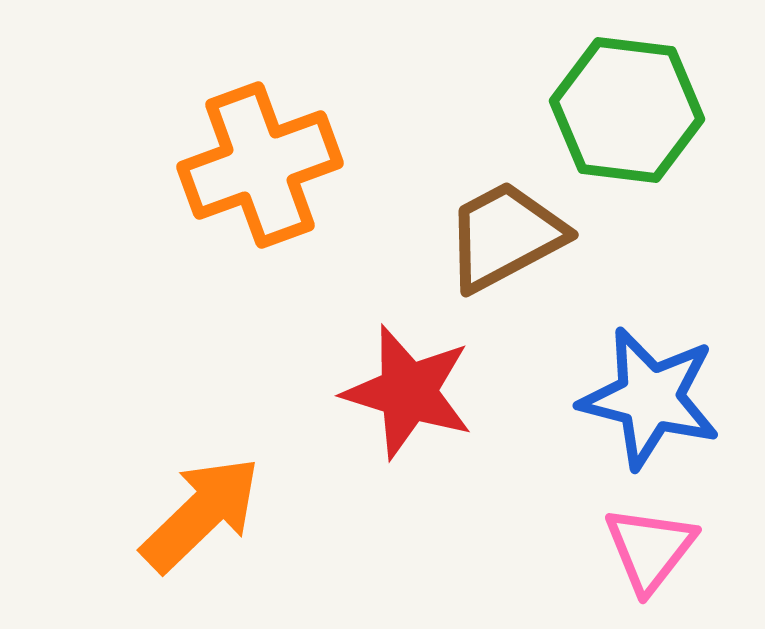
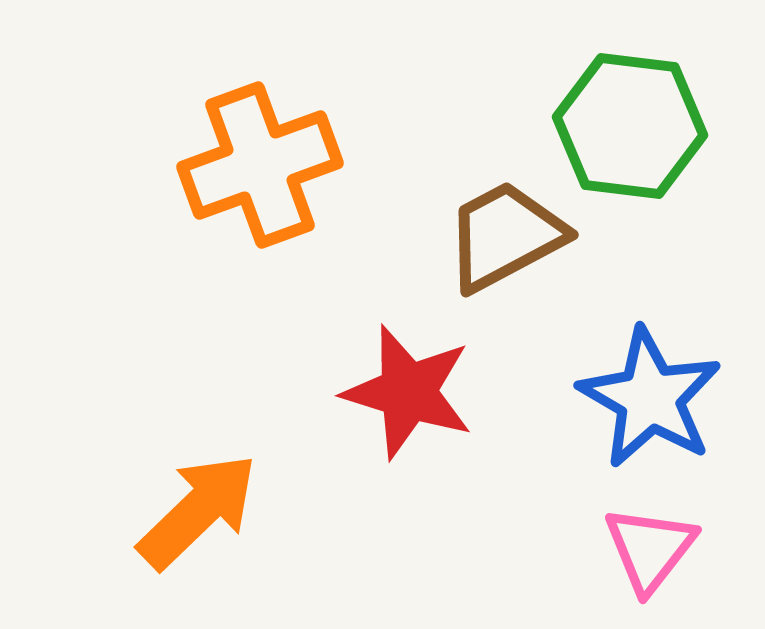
green hexagon: moved 3 px right, 16 px down
blue star: rotated 16 degrees clockwise
orange arrow: moved 3 px left, 3 px up
